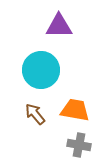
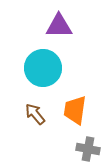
cyan circle: moved 2 px right, 2 px up
orange trapezoid: rotated 92 degrees counterclockwise
gray cross: moved 9 px right, 4 px down
